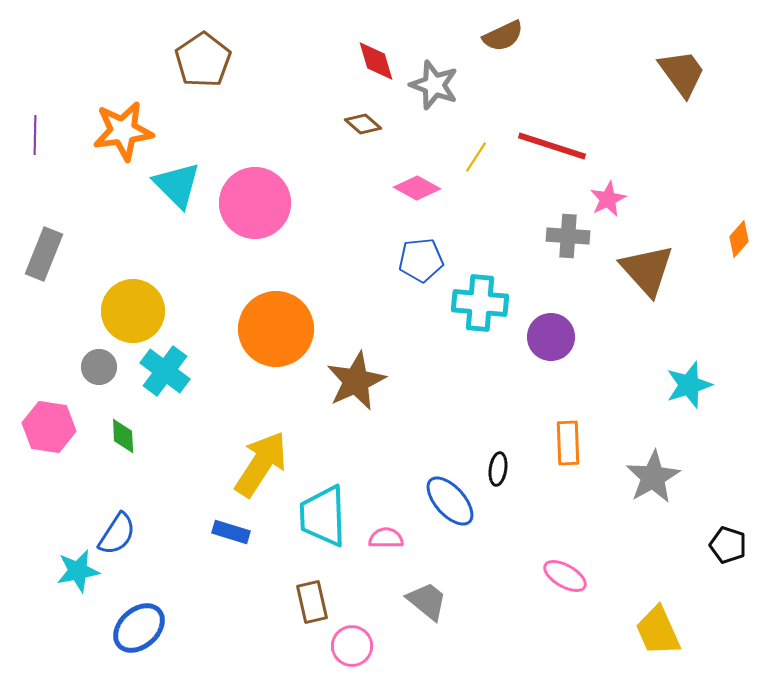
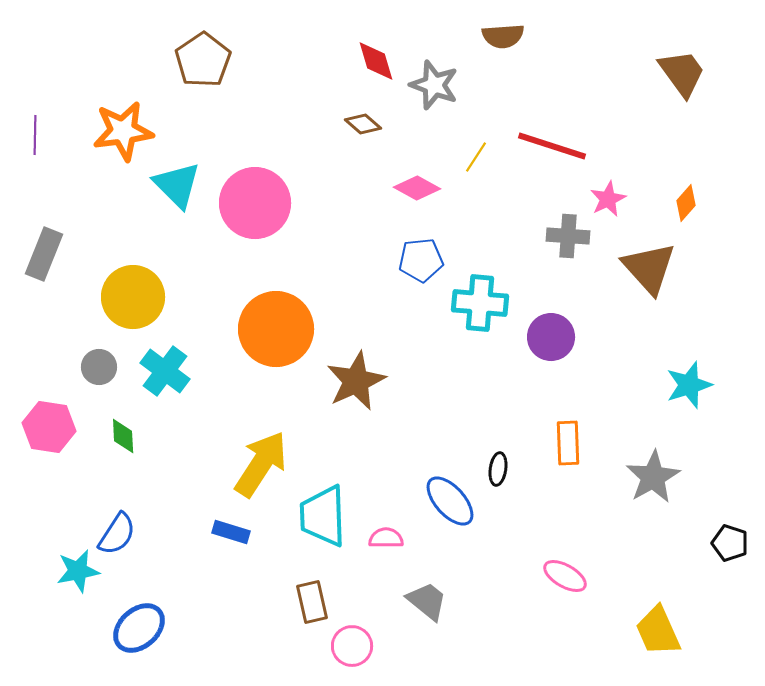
brown semicircle at (503, 36): rotated 21 degrees clockwise
orange diamond at (739, 239): moved 53 px left, 36 px up
brown triangle at (647, 270): moved 2 px right, 2 px up
yellow circle at (133, 311): moved 14 px up
black pentagon at (728, 545): moved 2 px right, 2 px up
